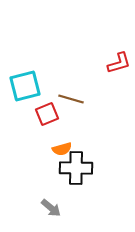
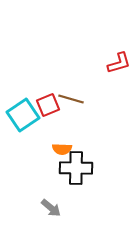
cyan square: moved 2 px left, 29 px down; rotated 20 degrees counterclockwise
red square: moved 1 px right, 9 px up
orange semicircle: rotated 18 degrees clockwise
